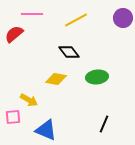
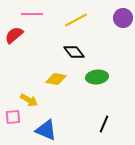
red semicircle: moved 1 px down
black diamond: moved 5 px right
